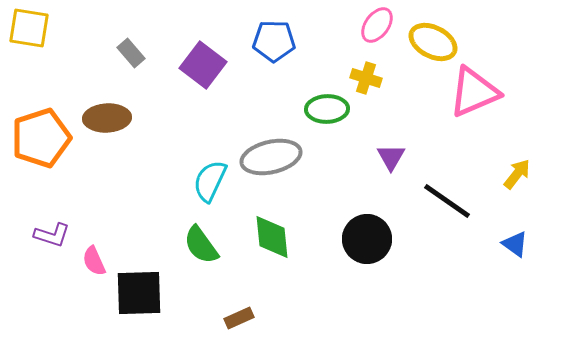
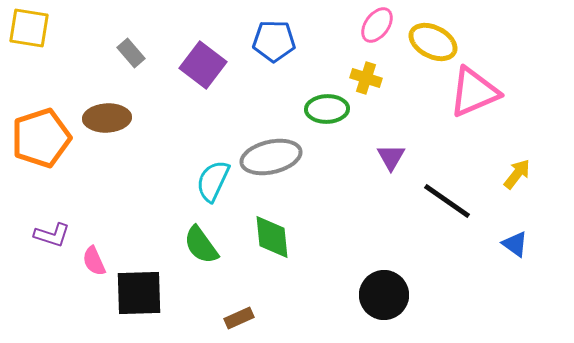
cyan semicircle: moved 3 px right
black circle: moved 17 px right, 56 px down
